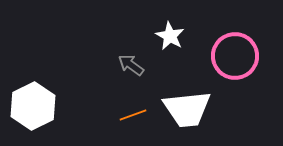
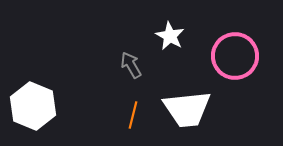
gray arrow: rotated 24 degrees clockwise
white hexagon: rotated 12 degrees counterclockwise
orange line: rotated 56 degrees counterclockwise
